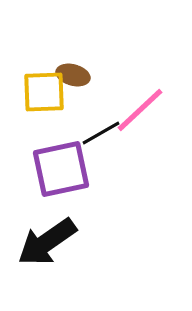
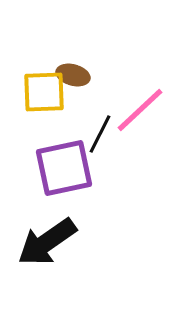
black line: moved 1 px left, 1 px down; rotated 33 degrees counterclockwise
purple square: moved 3 px right, 1 px up
